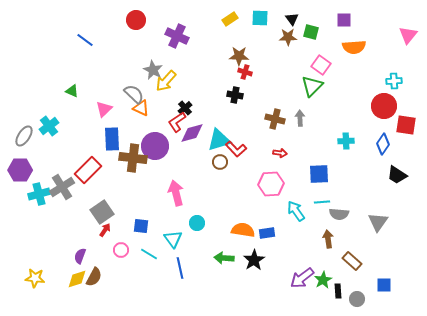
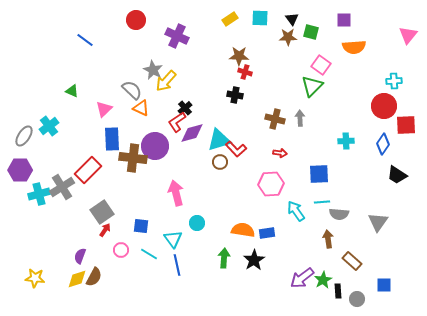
gray semicircle at (134, 94): moved 2 px left, 4 px up
red square at (406, 125): rotated 10 degrees counterclockwise
green arrow at (224, 258): rotated 90 degrees clockwise
blue line at (180, 268): moved 3 px left, 3 px up
